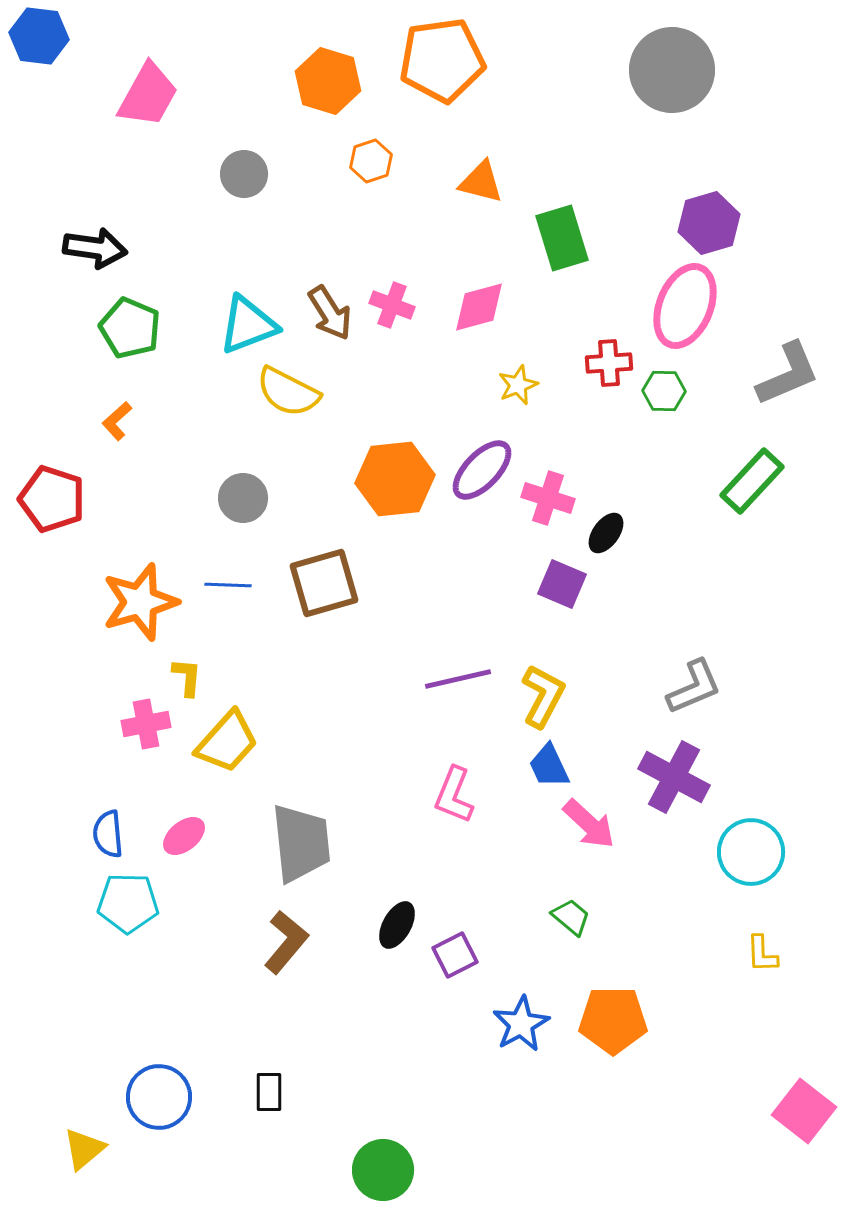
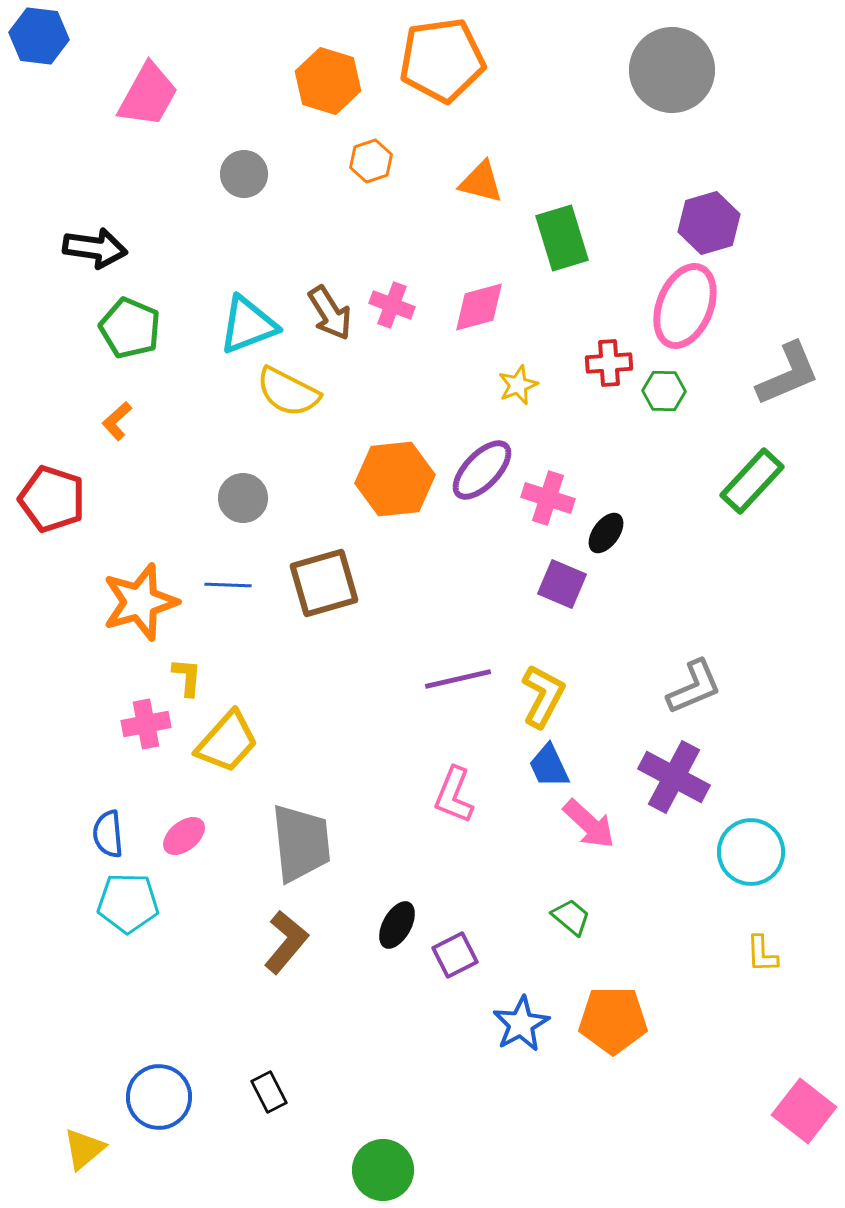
black rectangle at (269, 1092): rotated 27 degrees counterclockwise
